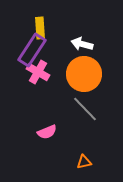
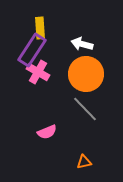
orange circle: moved 2 px right
